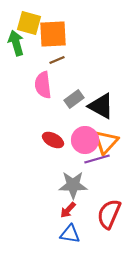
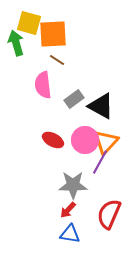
brown line: rotated 56 degrees clockwise
purple line: moved 3 px right, 3 px down; rotated 45 degrees counterclockwise
